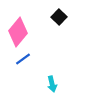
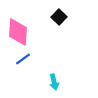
pink diamond: rotated 36 degrees counterclockwise
cyan arrow: moved 2 px right, 2 px up
